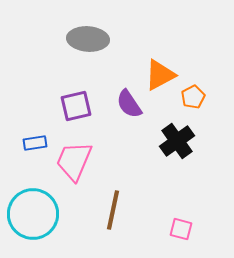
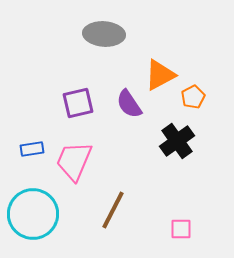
gray ellipse: moved 16 px right, 5 px up
purple square: moved 2 px right, 3 px up
blue rectangle: moved 3 px left, 6 px down
brown line: rotated 15 degrees clockwise
pink square: rotated 15 degrees counterclockwise
